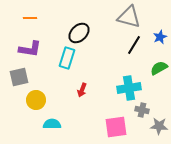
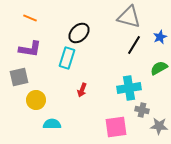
orange line: rotated 24 degrees clockwise
